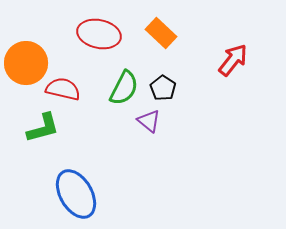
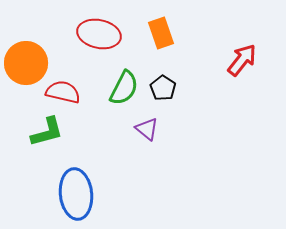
orange rectangle: rotated 28 degrees clockwise
red arrow: moved 9 px right
red semicircle: moved 3 px down
purple triangle: moved 2 px left, 8 px down
green L-shape: moved 4 px right, 4 px down
blue ellipse: rotated 24 degrees clockwise
